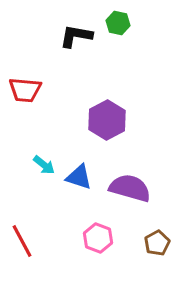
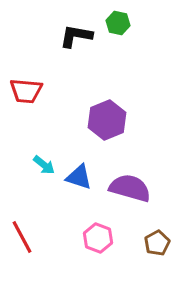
red trapezoid: moved 1 px right, 1 px down
purple hexagon: rotated 6 degrees clockwise
red line: moved 4 px up
